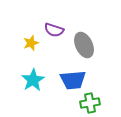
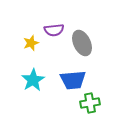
purple semicircle: rotated 24 degrees counterclockwise
gray ellipse: moved 2 px left, 2 px up
